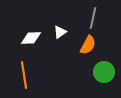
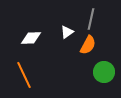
gray line: moved 2 px left, 1 px down
white triangle: moved 7 px right
orange line: rotated 16 degrees counterclockwise
